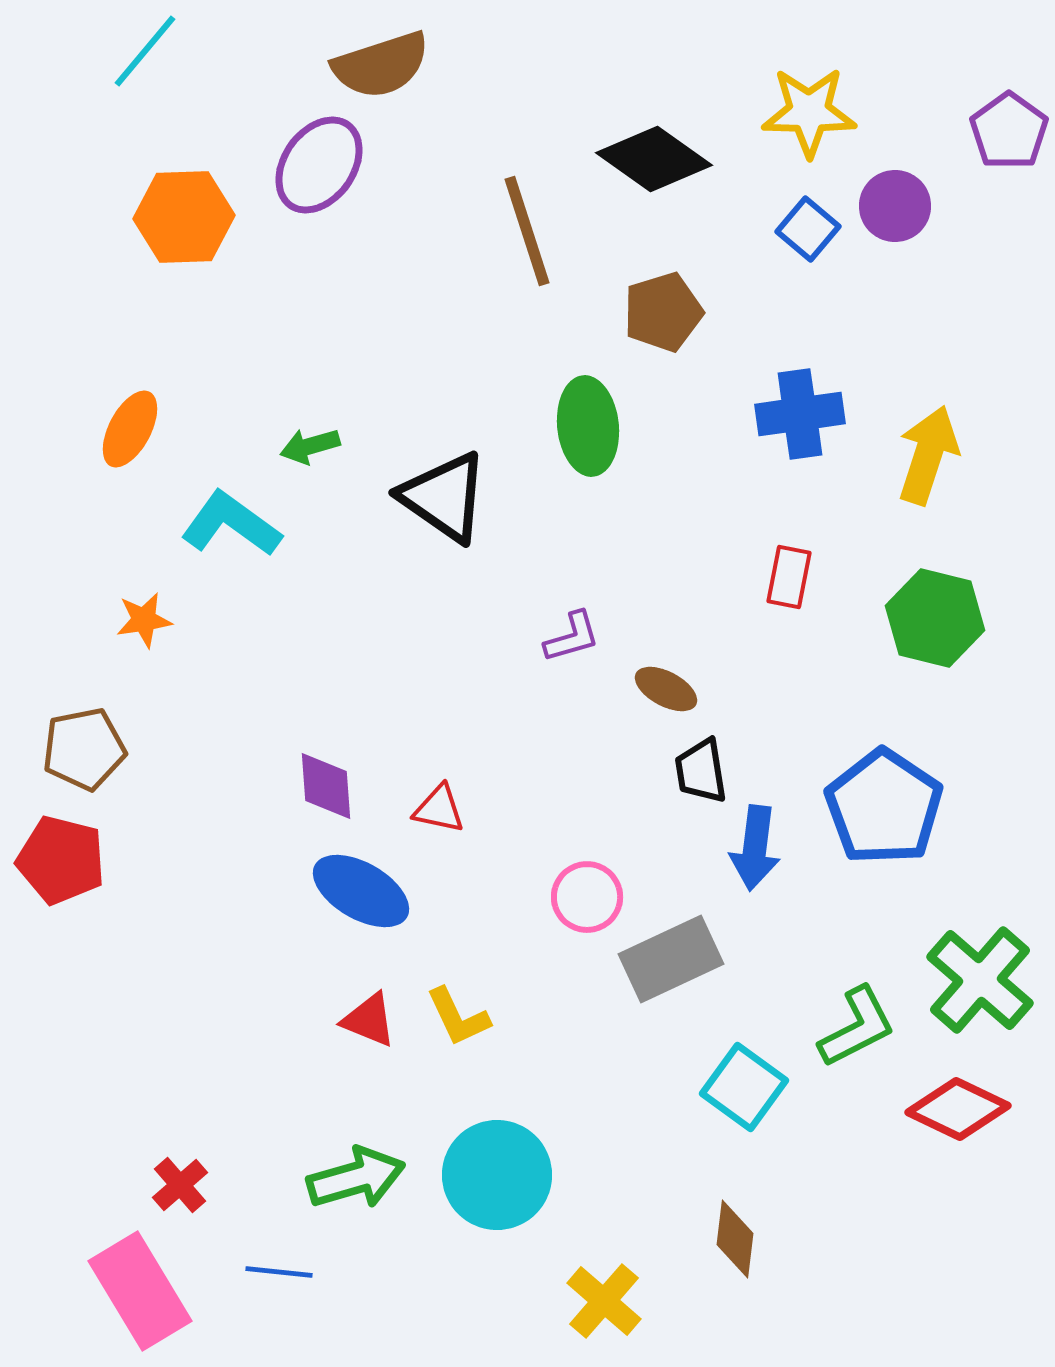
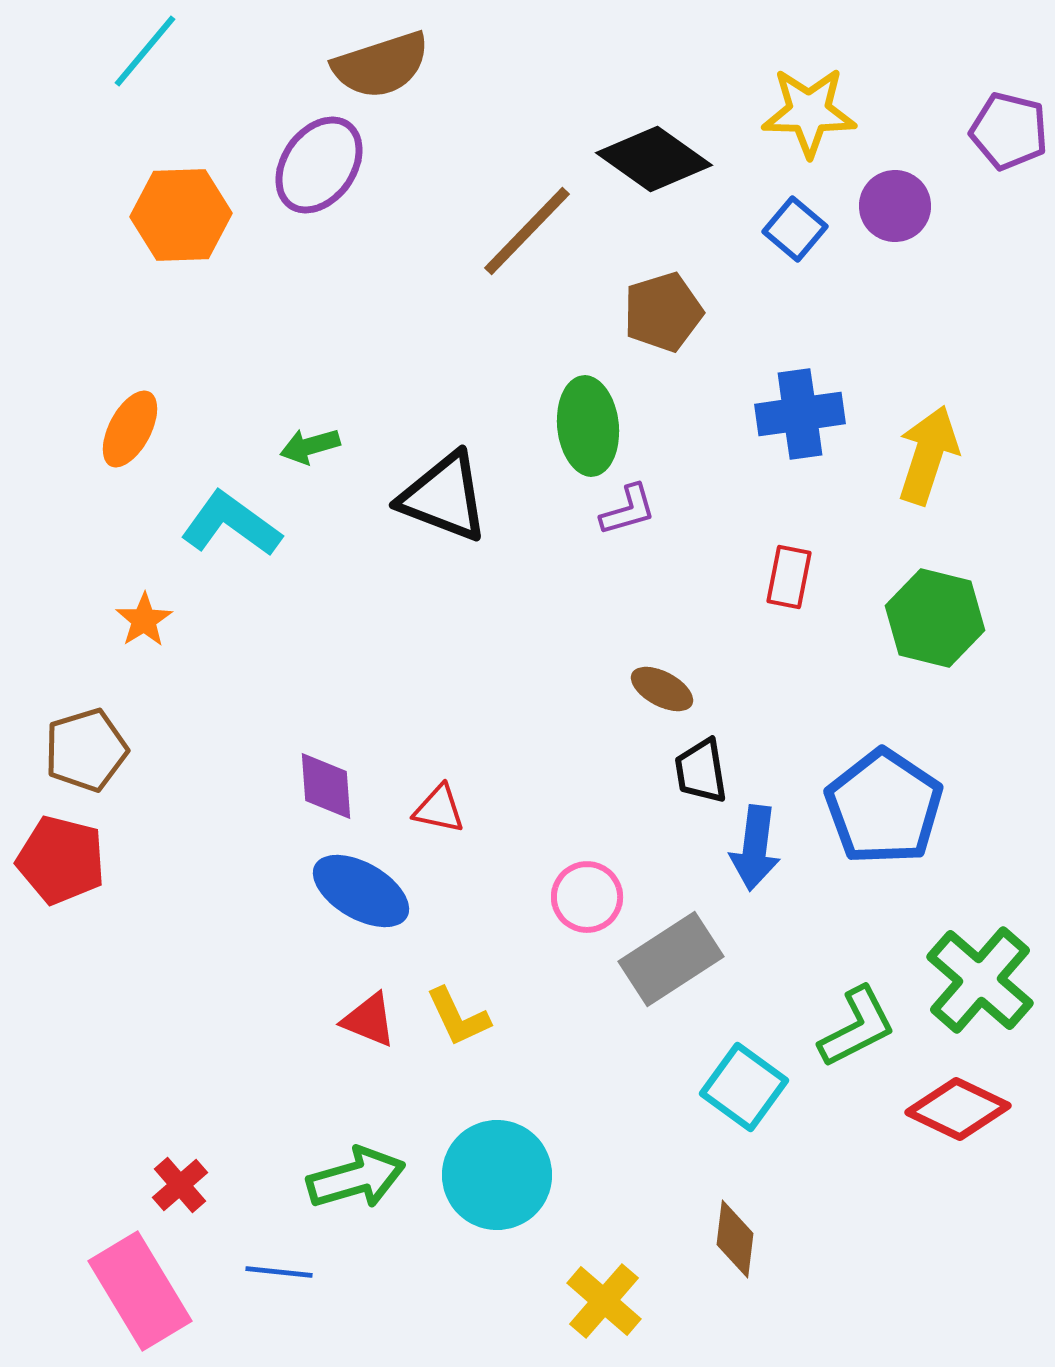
purple pentagon at (1009, 131): rotated 22 degrees counterclockwise
orange hexagon at (184, 217): moved 3 px left, 2 px up
blue square at (808, 229): moved 13 px left
brown line at (527, 231): rotated 62 degrees clockwise
black triangle at (444, 497): rotated 14 degrees counterclockwise
orange star at (144, 620): rotated 24 degrees counterclockwise
purple L-shape at (572, 637): moved 56 px right, 127 px up
brown ellipse at (666, 689): moved 4 px left
brown pentagon at (84, 749): moved 2 px right, 1 px down; rotated 6 degrees counterclockwise
gray rectangle at (671, 959): rotated 8 degrees counterclockwise
